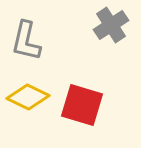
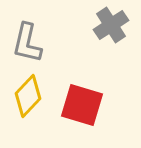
gray L-shape: moved 1 px right, 2 px down
yellow diamond: moved 1 px up; rotated 72 degrees counterclockwise
